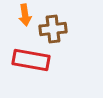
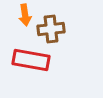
brown cross: moved 2 px left
